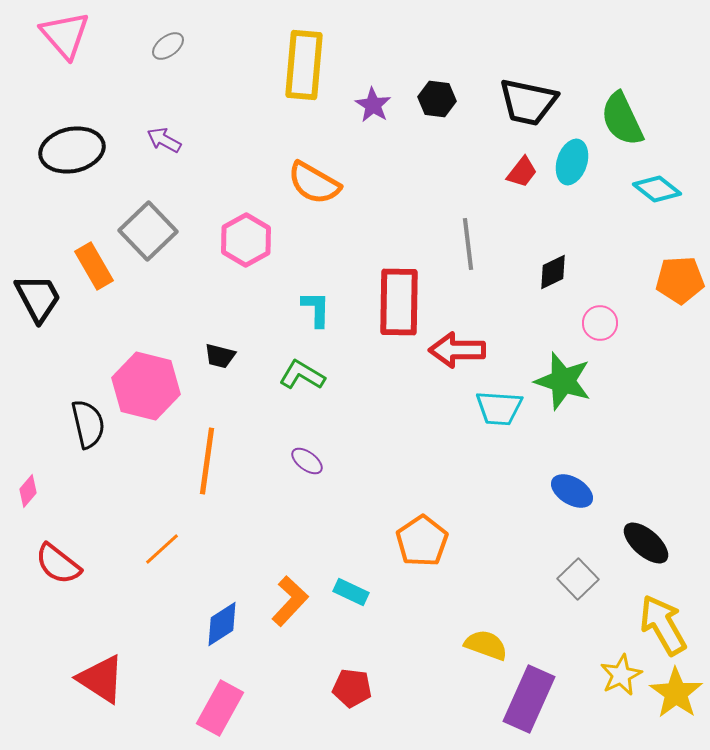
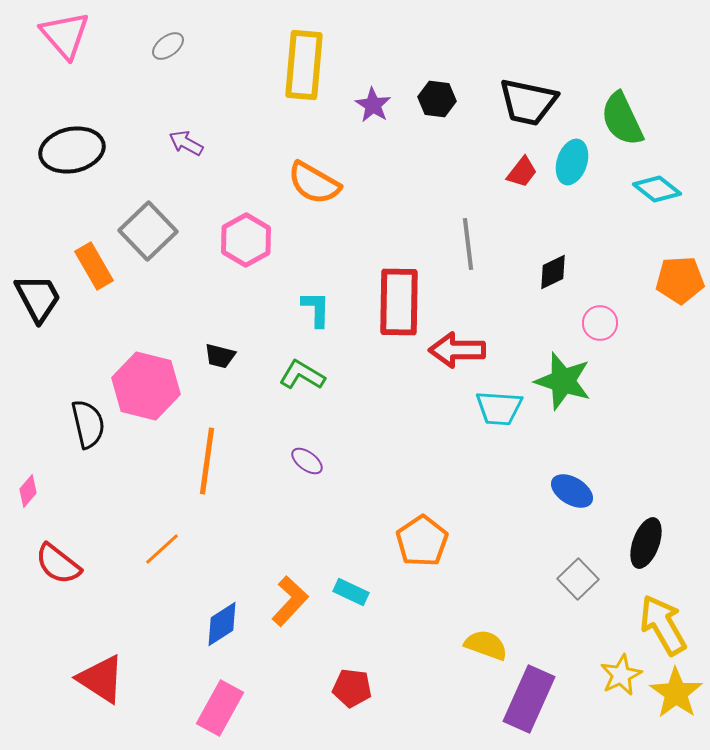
purple arrow at (164, 140): moved 22 px right, 3 px down
black ellipse at (646, 543): rotated 69 degrees clockwise
